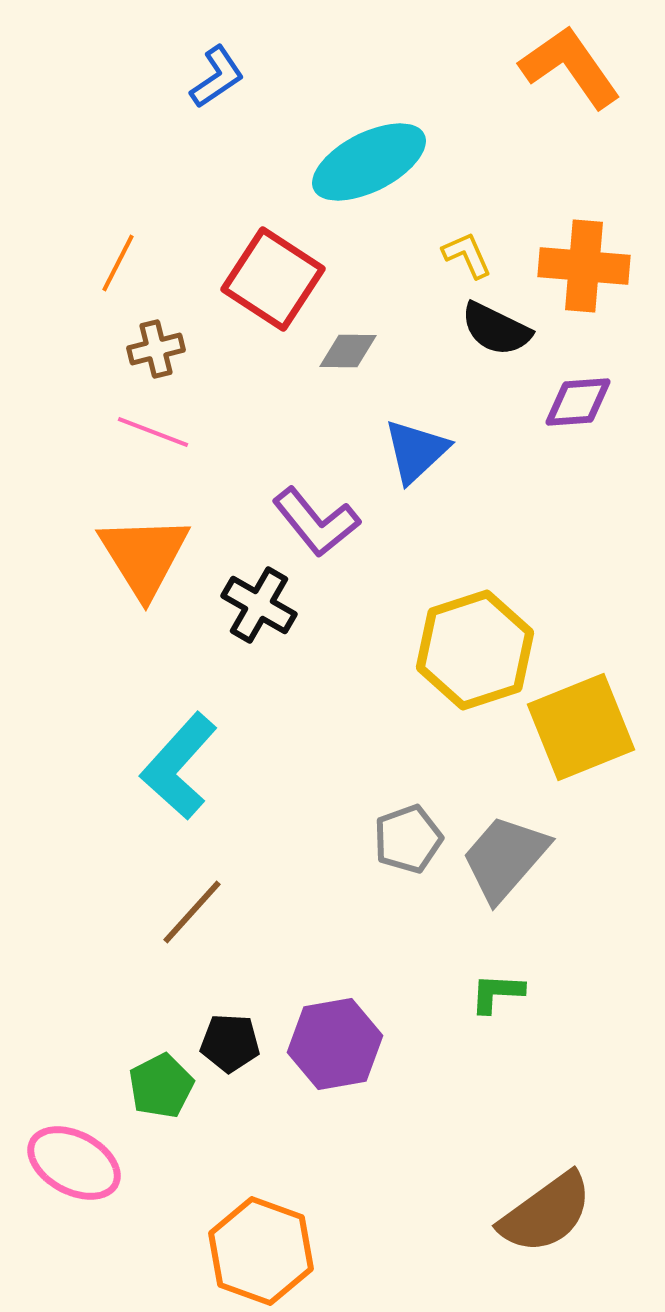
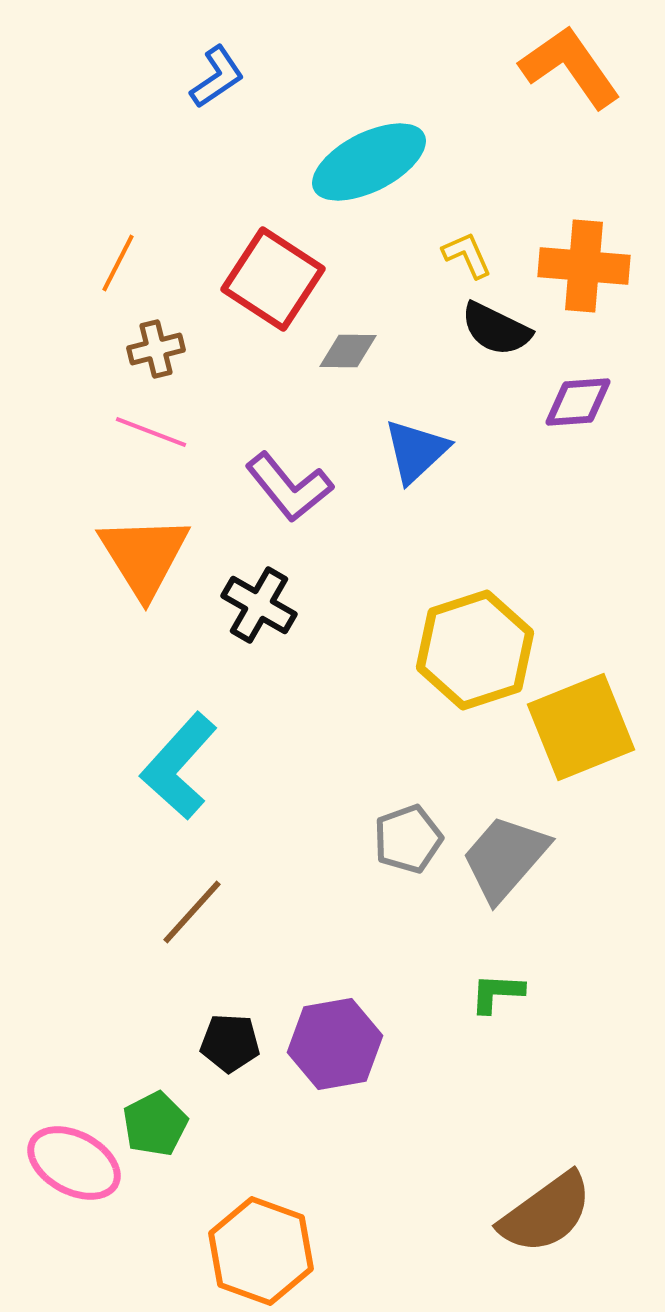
pink line: moved 2 px left
purple L-shape: moved 27 px left, 35 px up
green pentagon: moved 6 px left, 38 px down
